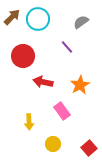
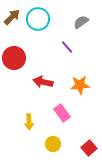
red circle: moved 9 px left, 2 px down
orange star: rotated 24 degrees clockwise
pink rectangle: moved 2 px down
